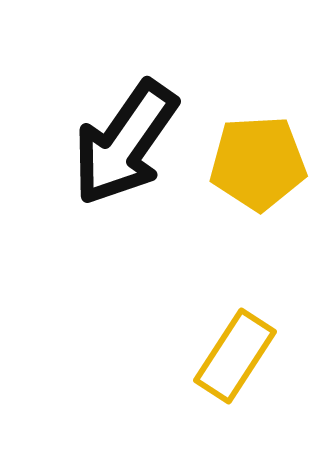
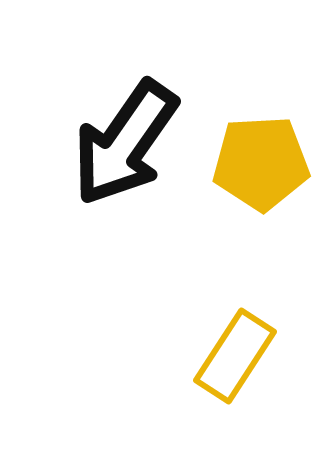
yellow pentagon: moved 3 px right
